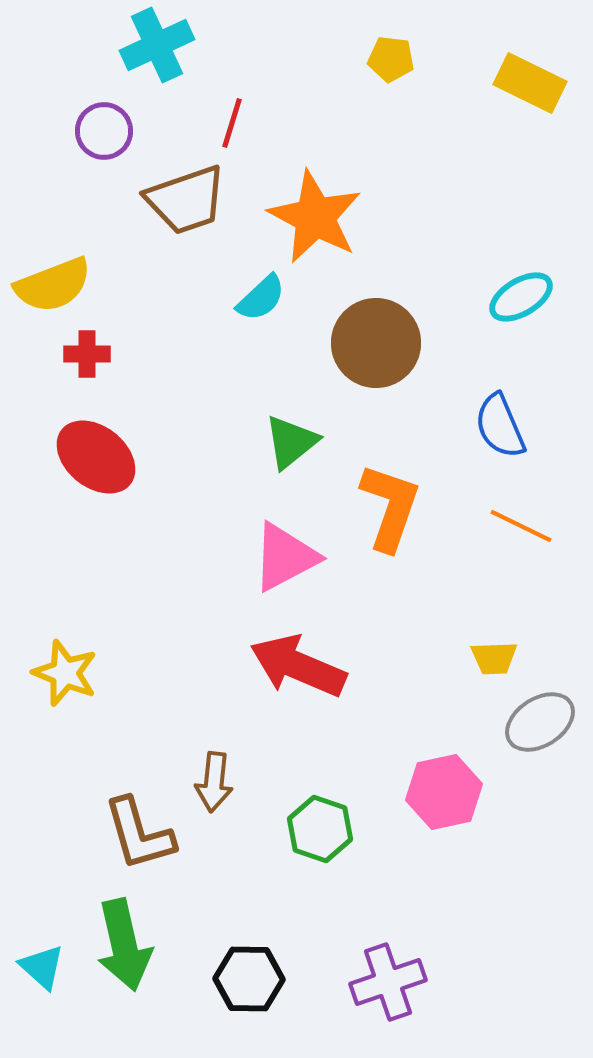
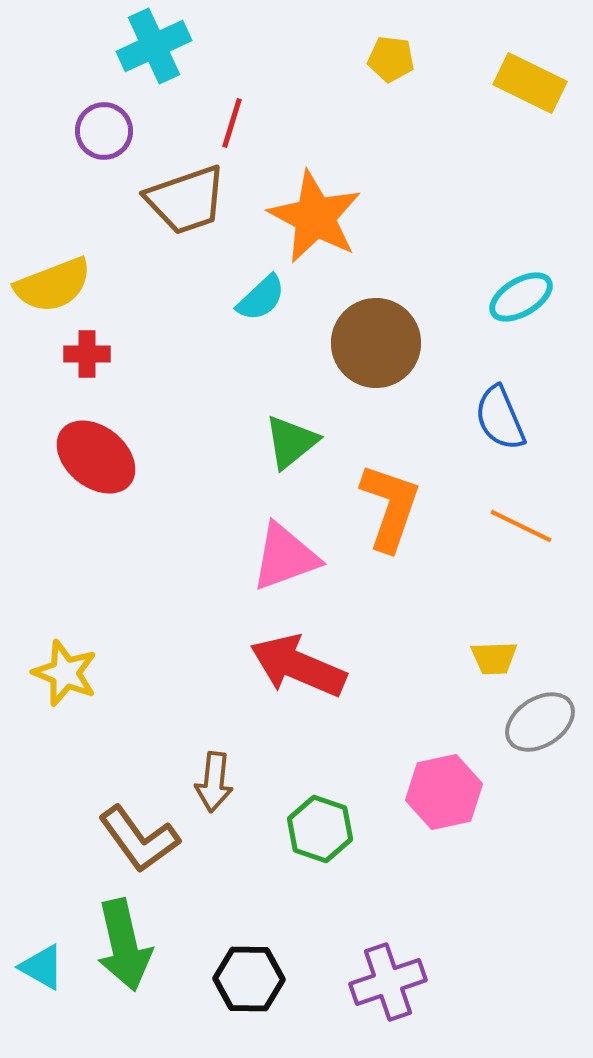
cyan cross: moved 3 px left, 1 px down
blue semicircle: moved 8 px up
pink triangle: rotated 8 degrees clockwise
brown L-shape: moved 5 px down; rotated 20 degrees counterclockwise
cyan triangle: rotated 12 degrees counterclockwise
